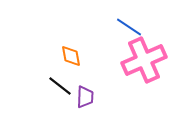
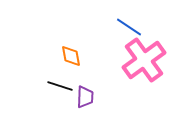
pink cross: rotated 12 degrees counterclockwise
black line: rotated 20 degrees counterclockwise
